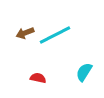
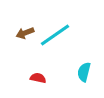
cyan line: rotated 8 degrees counterclockwise
cyan semicircle: rotated 18 degrees counterclockwise
